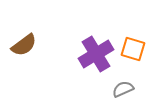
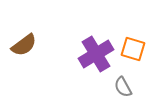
gray semicircle: moved 2 px up; rotated 95 degrees counterclockwise
